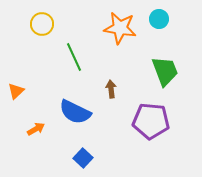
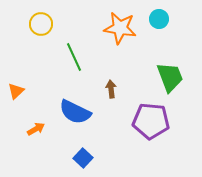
yellow circle: moved 1 px left
green trapezoid: moved 5 px right, 6 px down
